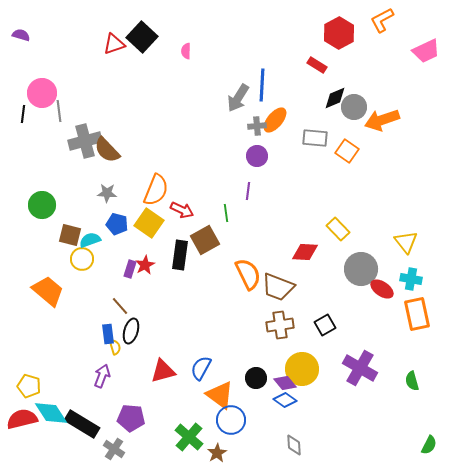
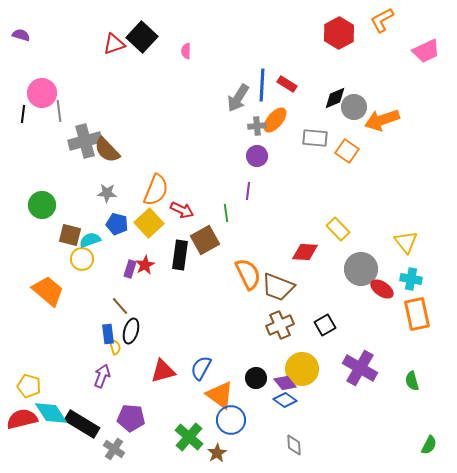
red rectangle at (317, 65): moved 30 px left, 19 px down
yellow square at (149, 223): rotated 12 degrees clockwise
brown cross at (280, 325): rotated 16 degrees counterclockwise
